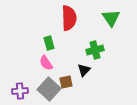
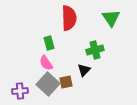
gray square: moved 1 px left, 5 px up
